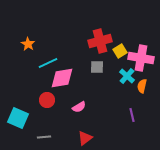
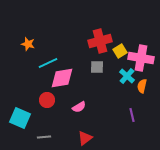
orange star: rotated 16 degrees counterclockwise
cyan square: moved 2 px right
